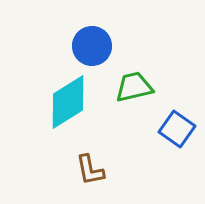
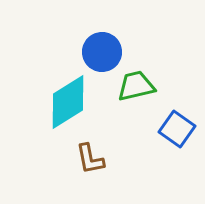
blue circle: moved 10 px right, 6 px down
green trapezoid: moved 2 px right, 1 px up
brown L-shape: moved 11 px up
